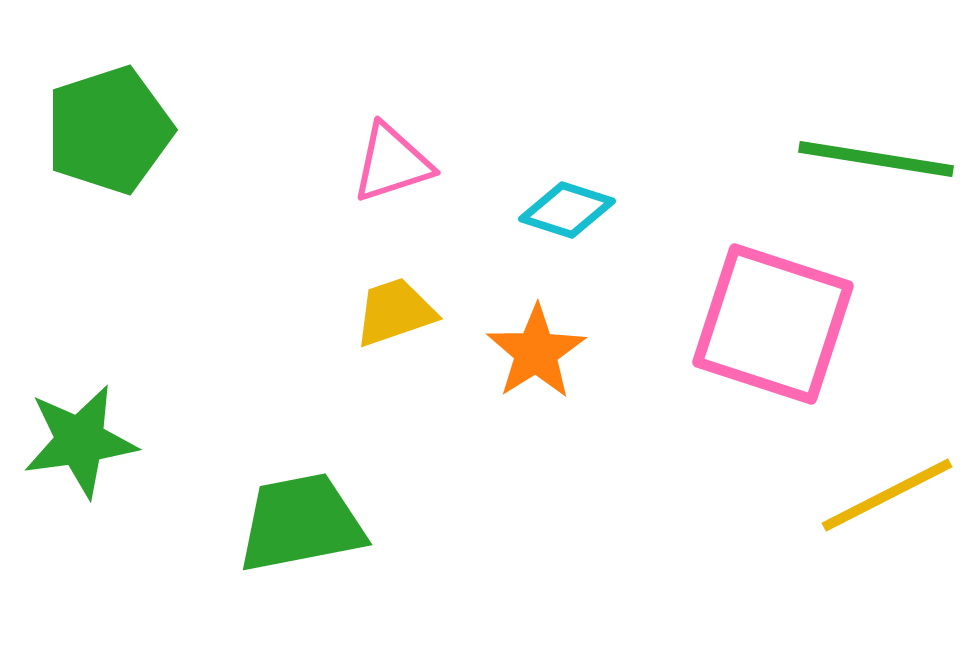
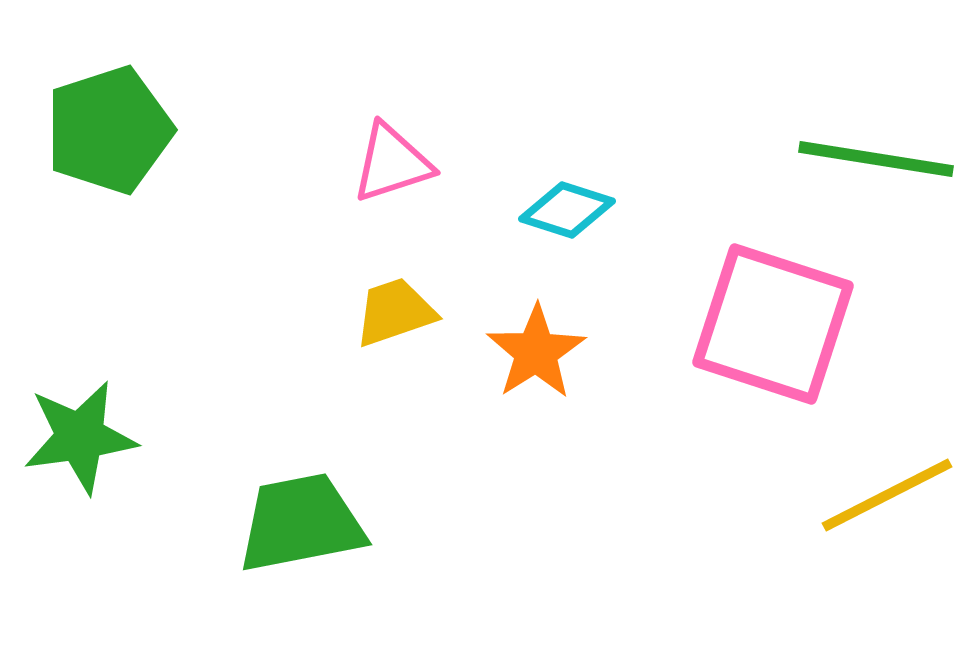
green star: moved 4 px up
